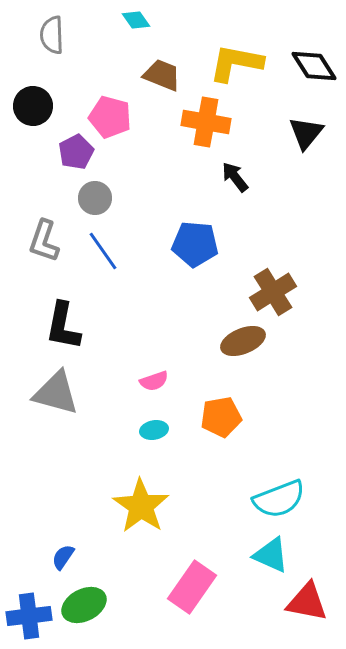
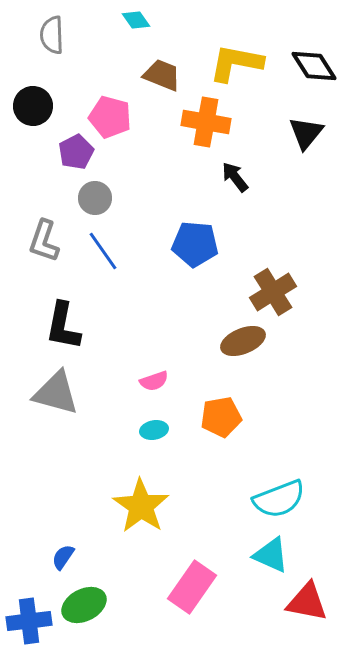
blue cross: moved 5 px down
